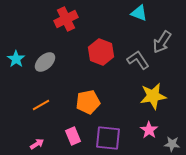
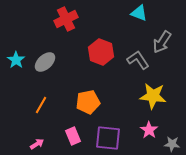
cyan star: moved 1 px down
yellow star: rotated 16 degrees clockwise
orange line: rotated 30 degrees counterclockwise
